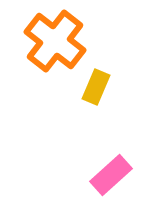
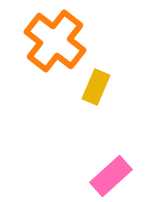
pink rectangle: moved 1 px down
